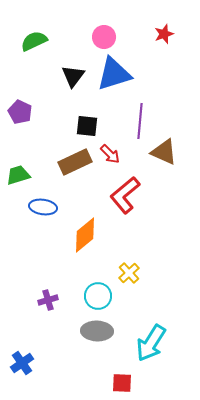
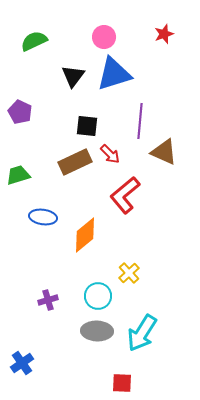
blue ellipse: moved 10 px down
cyan arrow: moved 9 px left, 10 px up
